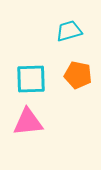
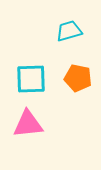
orange pentagon: moved 3 px down
pink triangle: moved 2 px down
